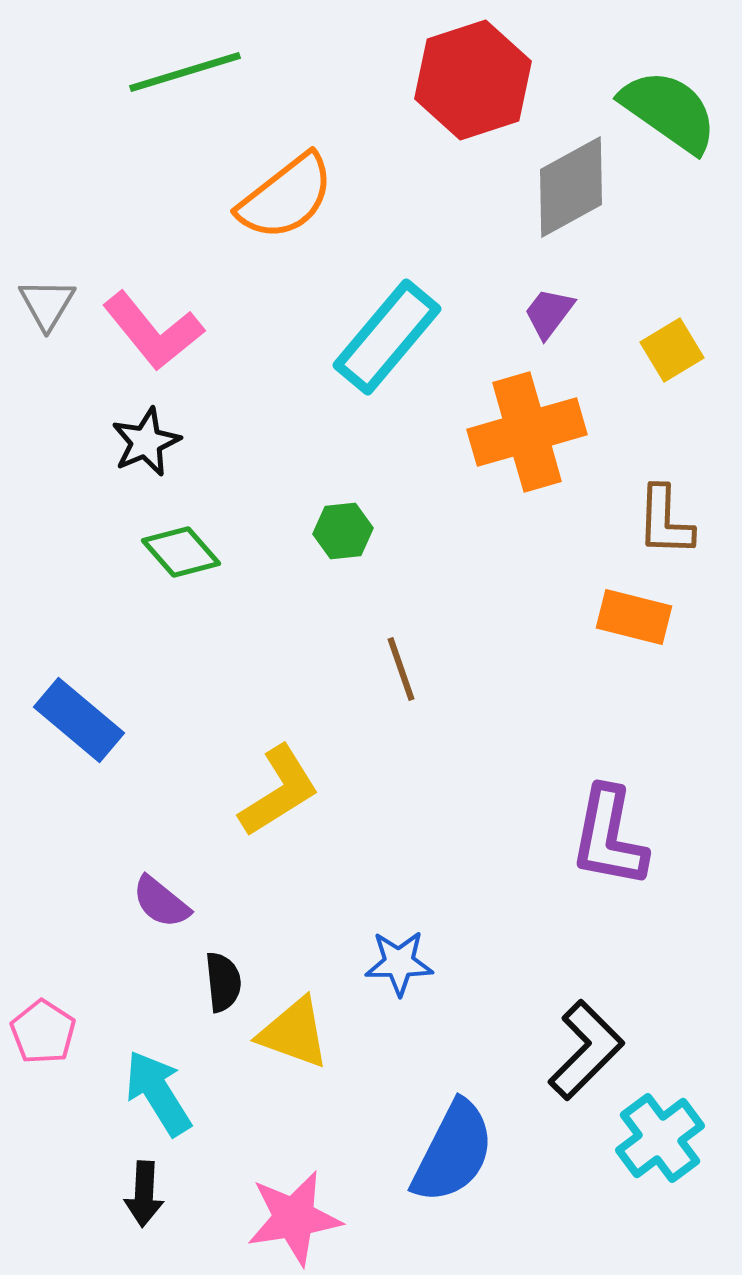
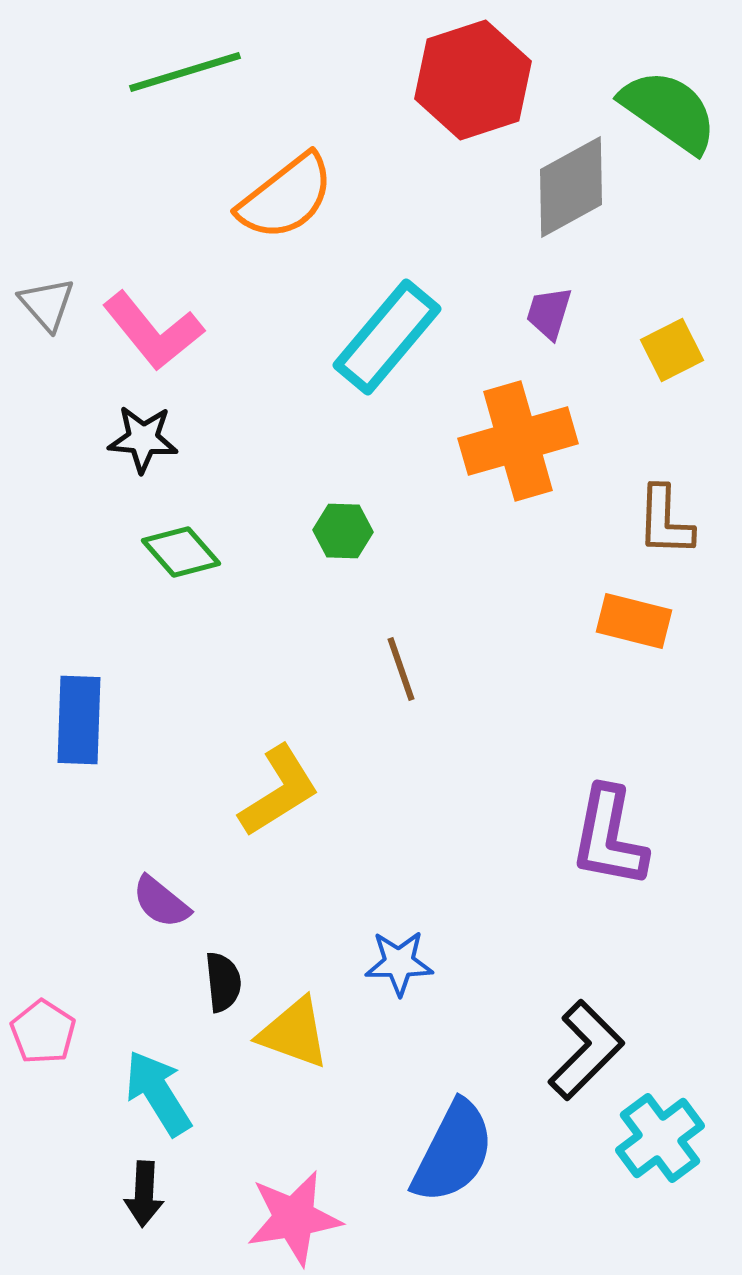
gray triangle: rotated 12 degrees counterclockwise
purple trapezoid: rotated 20 degrees counterclockwise
yellow square: rotated 4 degrees clockwise
orange cross: moved 9 px left, 9 px down
black star: moved 3 px left, 3 px up; rotated 28 degrees clockwise
green hexagon: rotated 8 degrees clockwise
orange rectangle: moved 4 px down
blue rectangle: rotated 52 degrees clockwise
